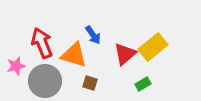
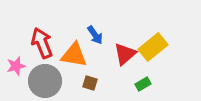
blue arrow: moved 2 px right
orange triangle: rotated 8 degrees counterclockwise
